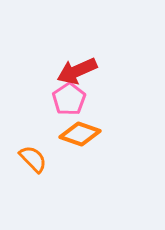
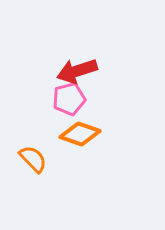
red arrow: rotated 6 degrees clockwise
pink pentagon: rotated 20 degrees clockwise
